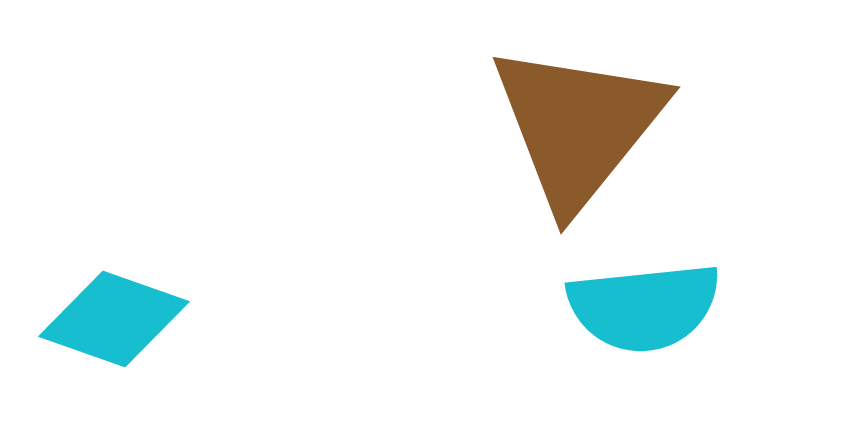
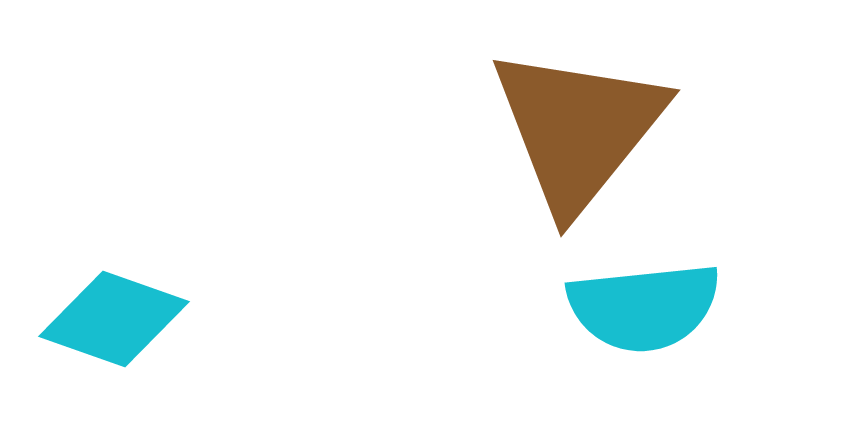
brown triangle: moved 3 px down
